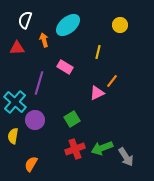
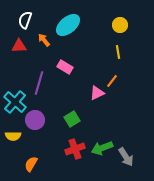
orange arrow: rotated 24 degrees counterclockwise
red triangle: moved 2 px right, 2 px up
yellow line: moved 20 px right; rotated 24 degrees counterclockwise
yellow semicircle: rotated 98 degrees counterclockwise
